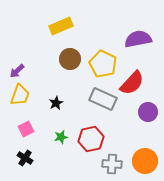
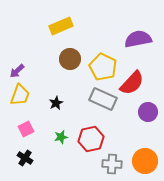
yellow pentagon: moved 3 px down
